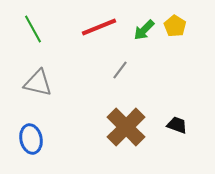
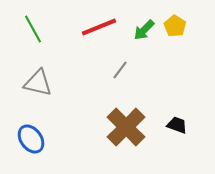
blue ellipse: rotated 24 degrees counterclockwise
